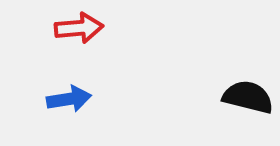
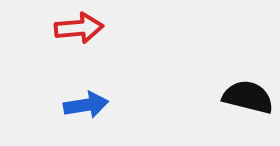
blue arrow: moved 17 px right, 6 px down
